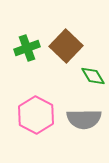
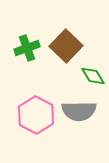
gray semicircle: moved 5 px left, 8 px up
